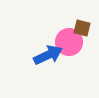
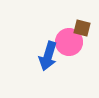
blue arrow: moved 1 px down; rotated 132 degrees clockwise
